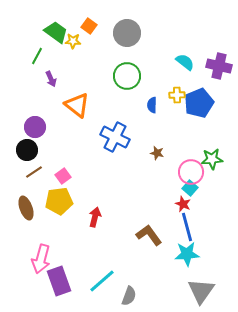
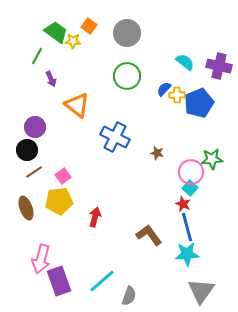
blue semicircle: moved 12 px right, 16 px up; rotated 42 degrees clockwise
